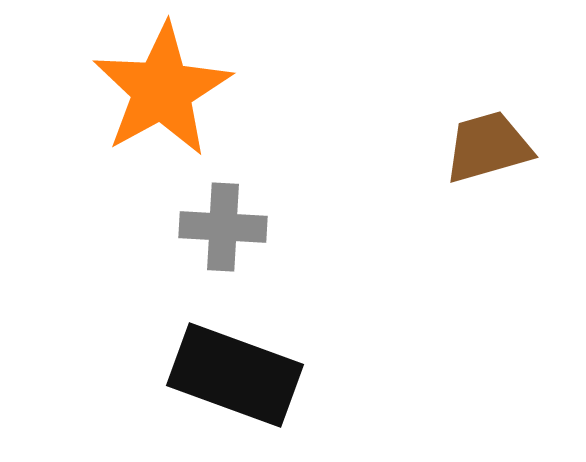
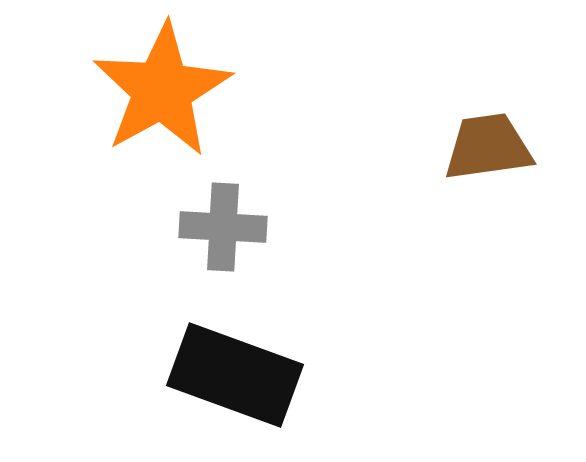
brown trapezoid: rotated 8 degrees clockwise
